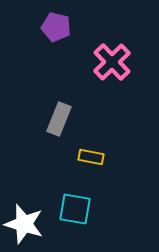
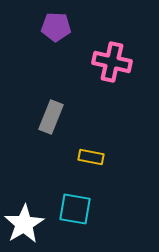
purple pentagon: rotated 12 degrees counterclockwise
pink cross: rotated 33 degrees counterclockwise
gray rectangle: moved 8 px left, 2 px up
white star: rotated 24 degrees clockwise
